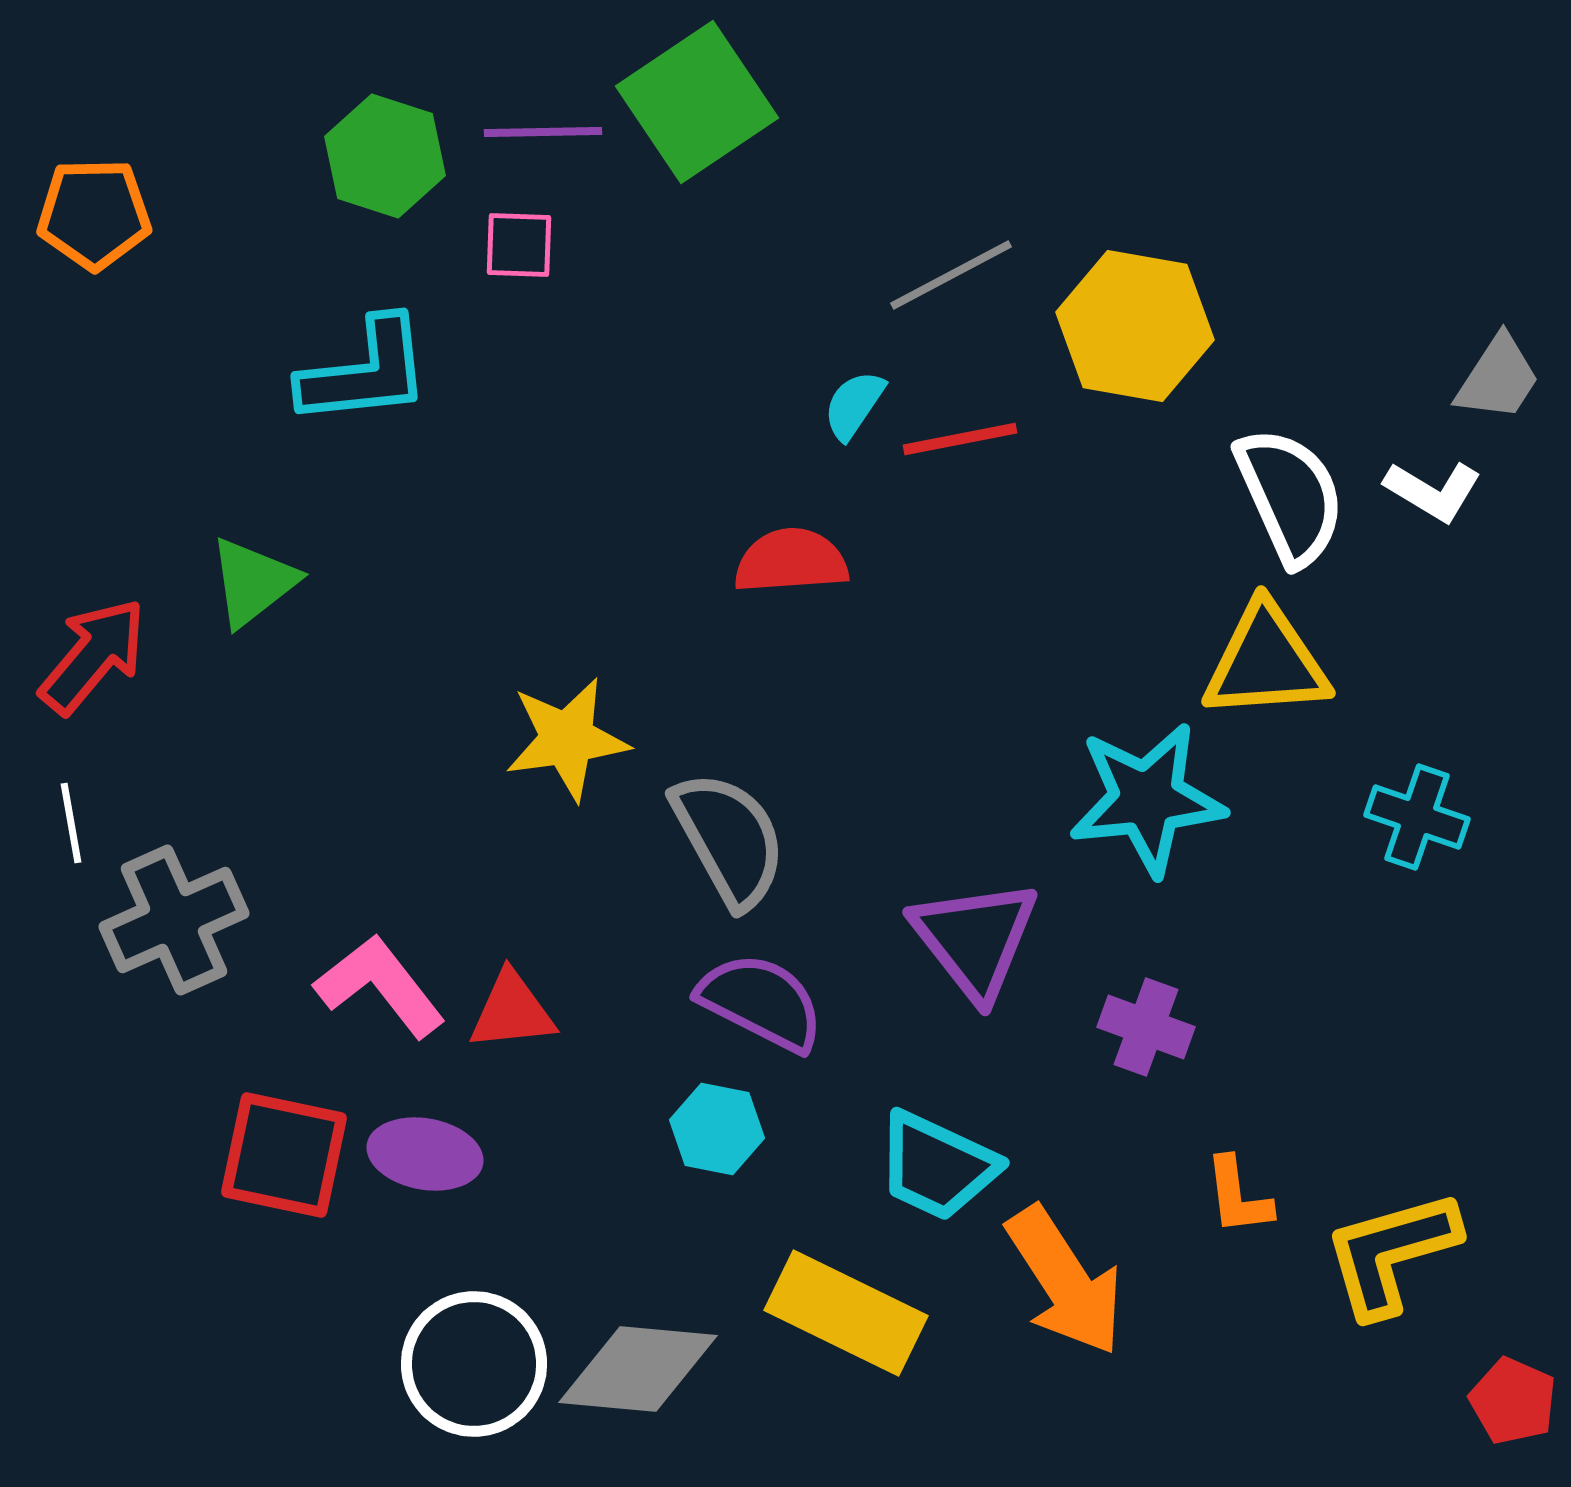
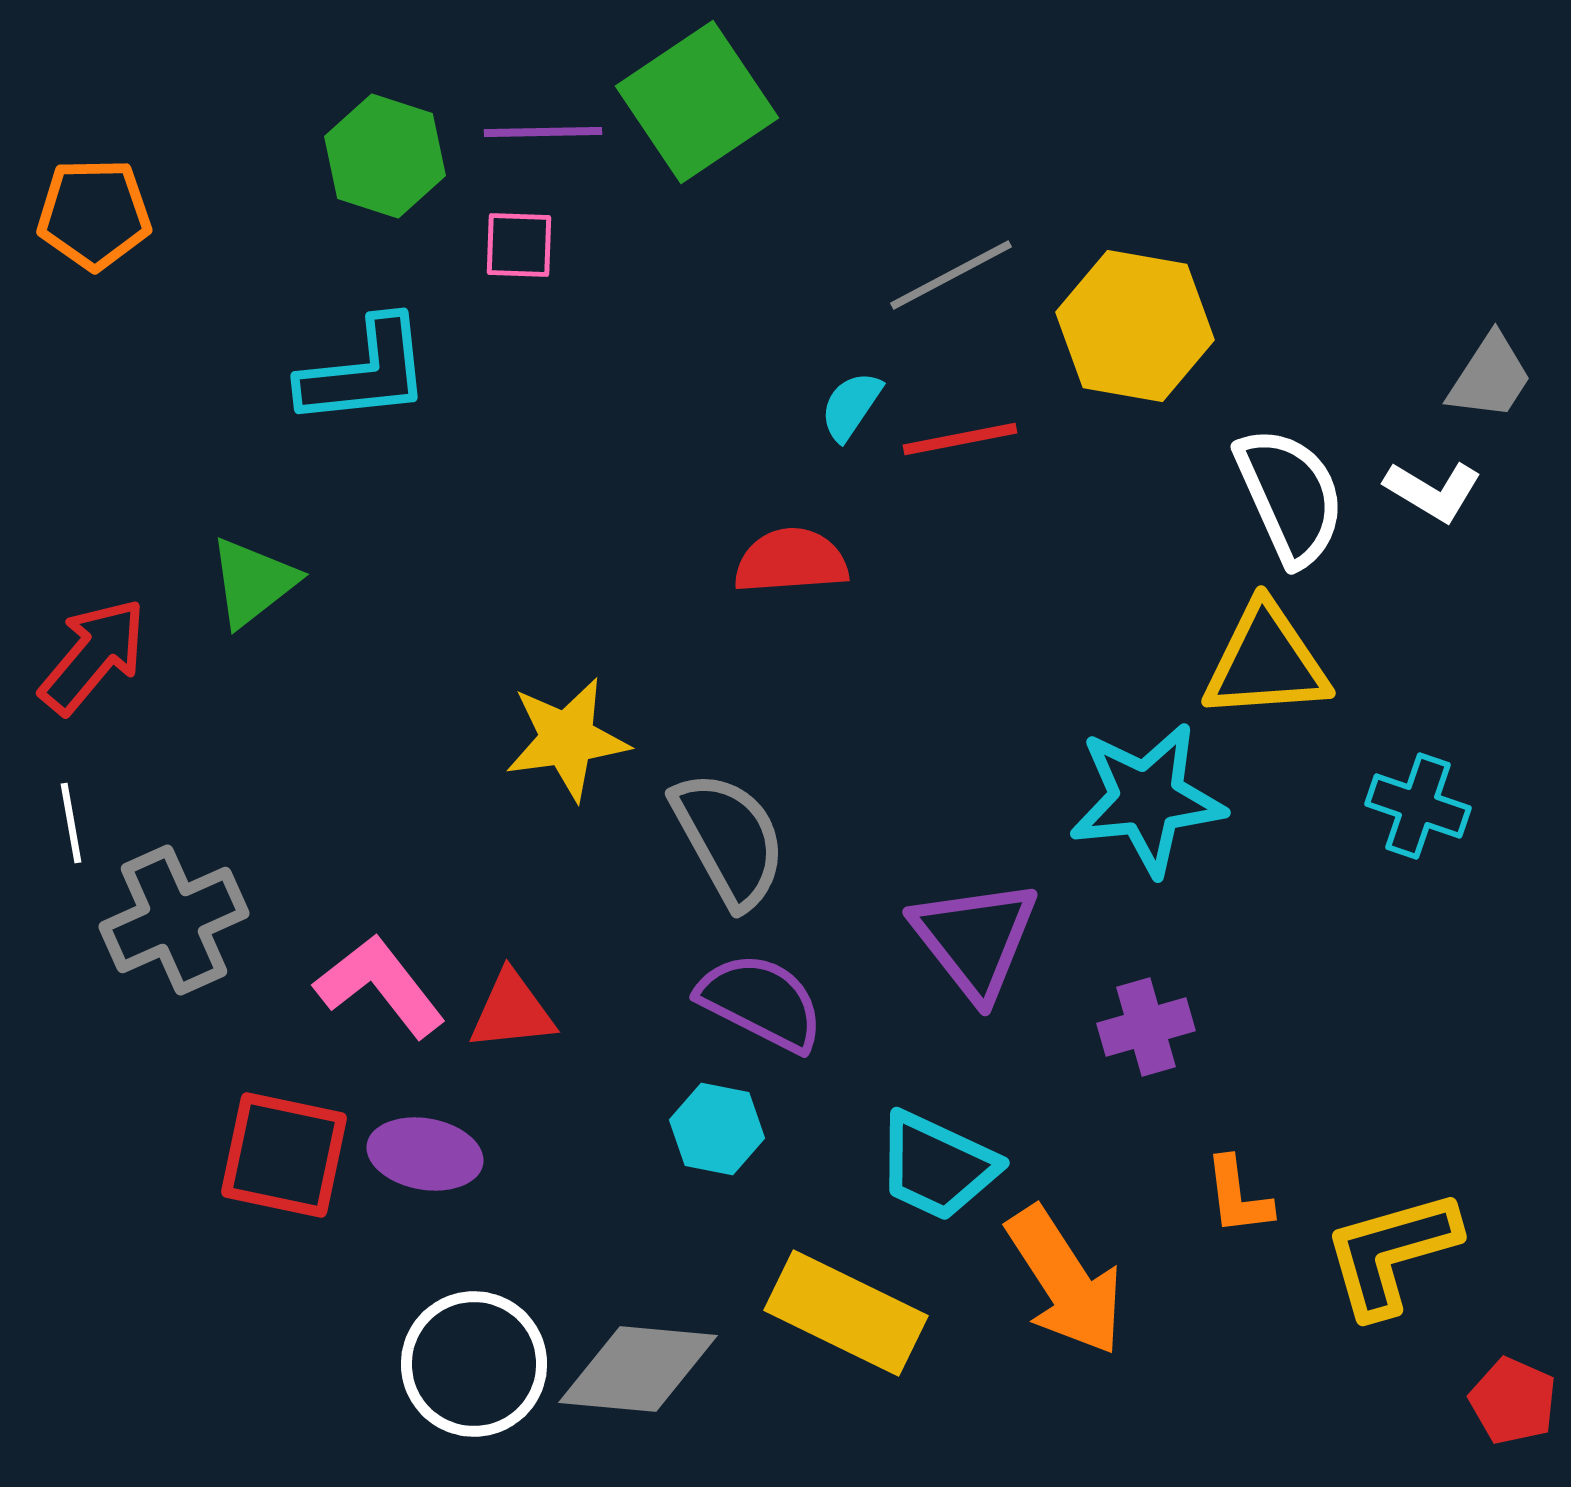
gray trapezoid: moved 8 px left, 1 px up
cyan semicircle: moved 3 px left, 1 px down
cyan cross: moved 1 px right, 11 px up
purple cross: rotated 36 degrees counterclockwise
